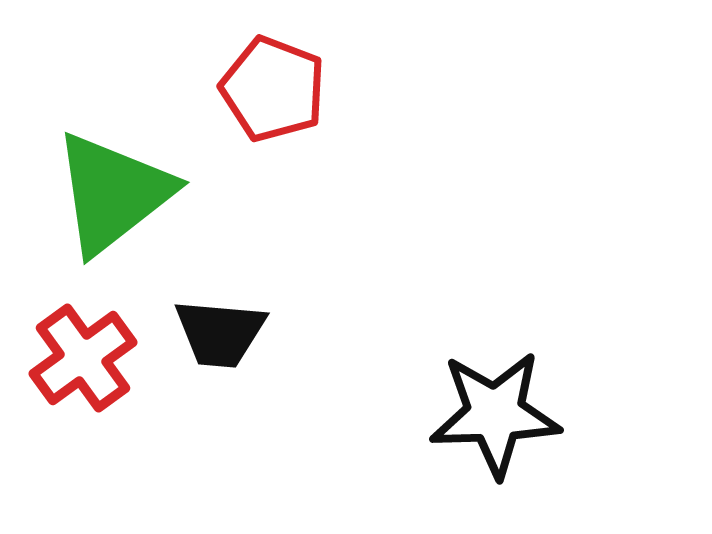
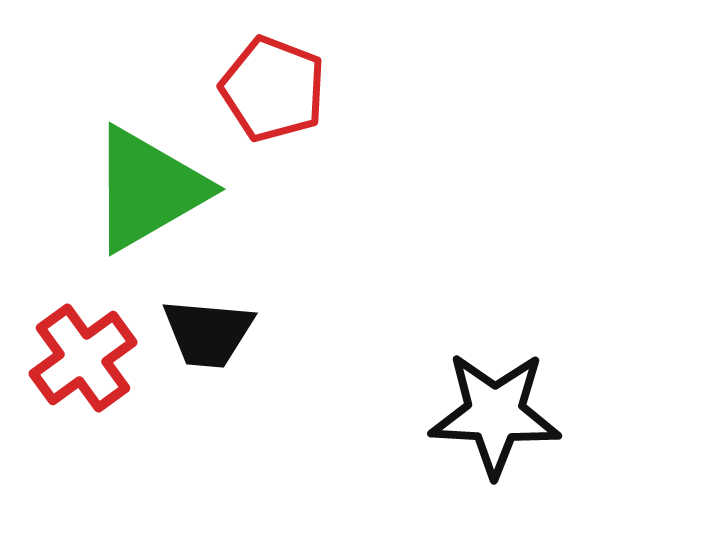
green triangle: moved 35 px right, 4 px up; rotated 8 degrees clockwise
black trapezoid: moved 12 px left
black star: rotated 5 degrees clockwise
